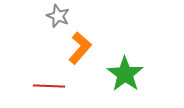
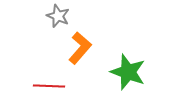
green star: moved 3 px right, 2 px up; rotated 15 degrees counterclockwise
